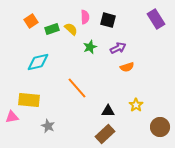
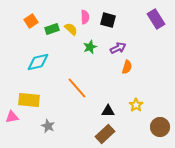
orange semicircle: rotated 56 degrees counterclockwise
